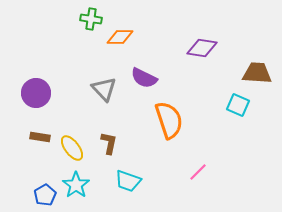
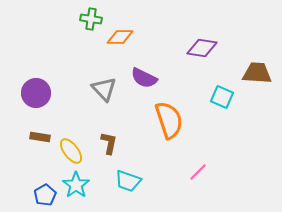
cyan square: moved 16 px left, 8 px up
yellow ellipse: moved 1 px left, 3 px down
